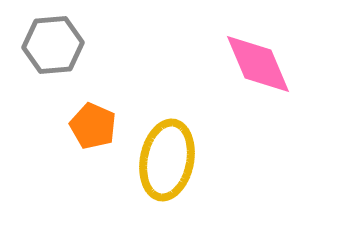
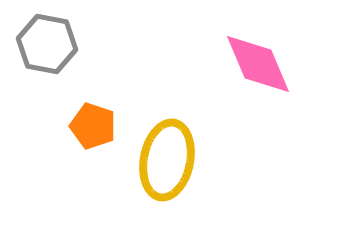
gray hexagon: moved 6 px left, 1 px up; rotated 16 degrees clockwise
orange pentagon: rotated 6 degrees counterclockwise
